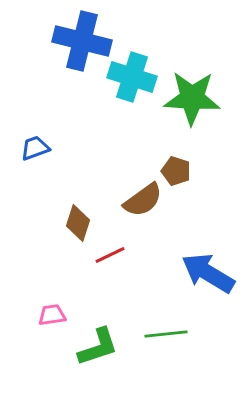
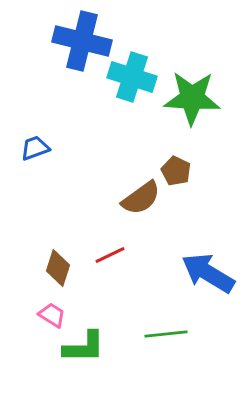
brown pentagon: rotated 8 degrees clockwise
brown semicircle: moved 2 px left, 2 px up
brown diamond: moved 20 px left, 45 px down
pink trapezoid: rotated 40 degrees clockwise
green L-shape: moved 14 px left; rotated 18 degrees clockwise
